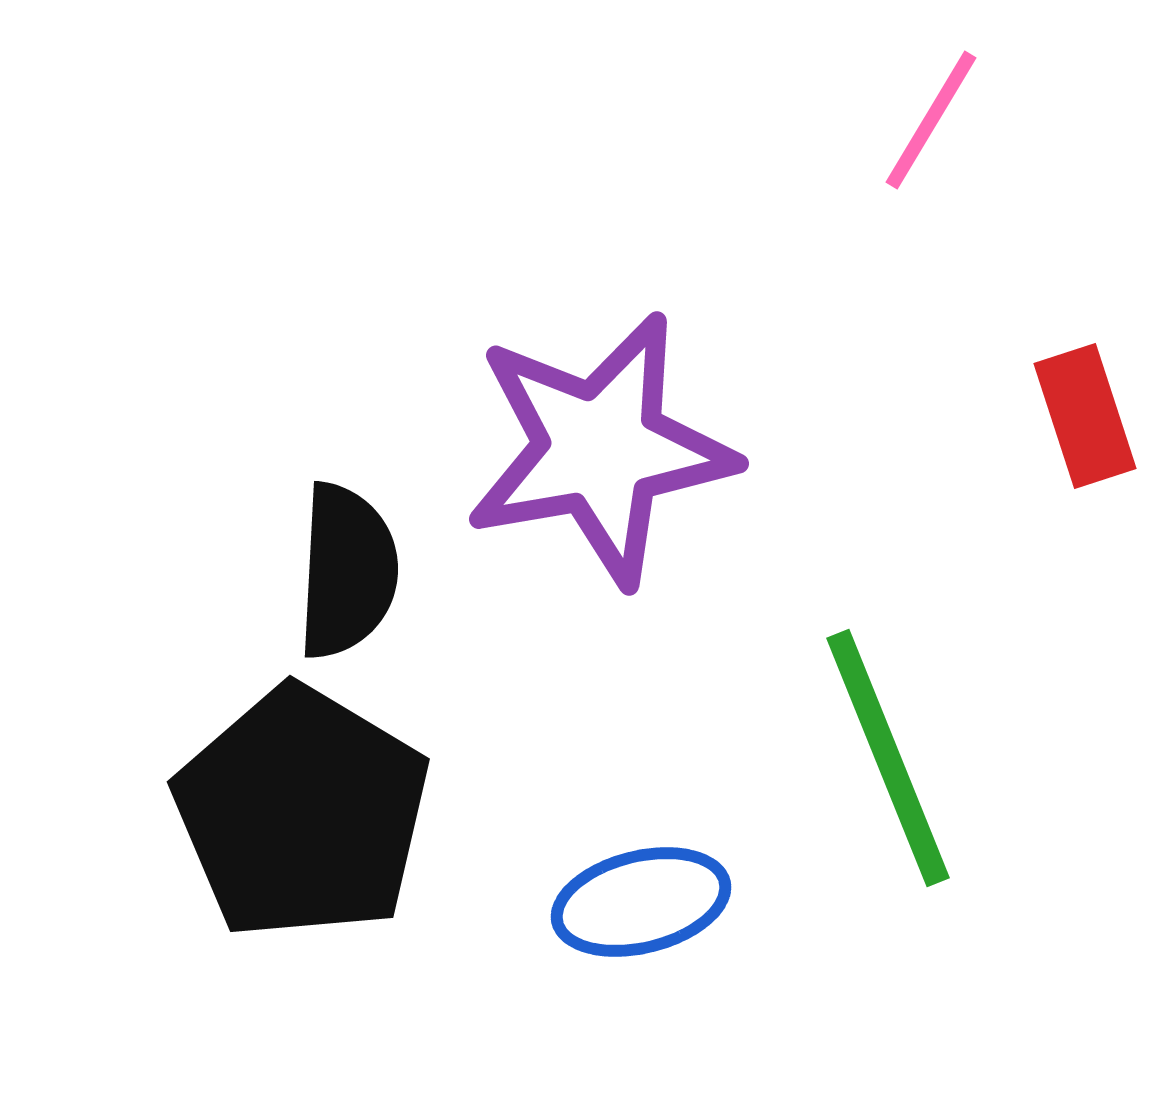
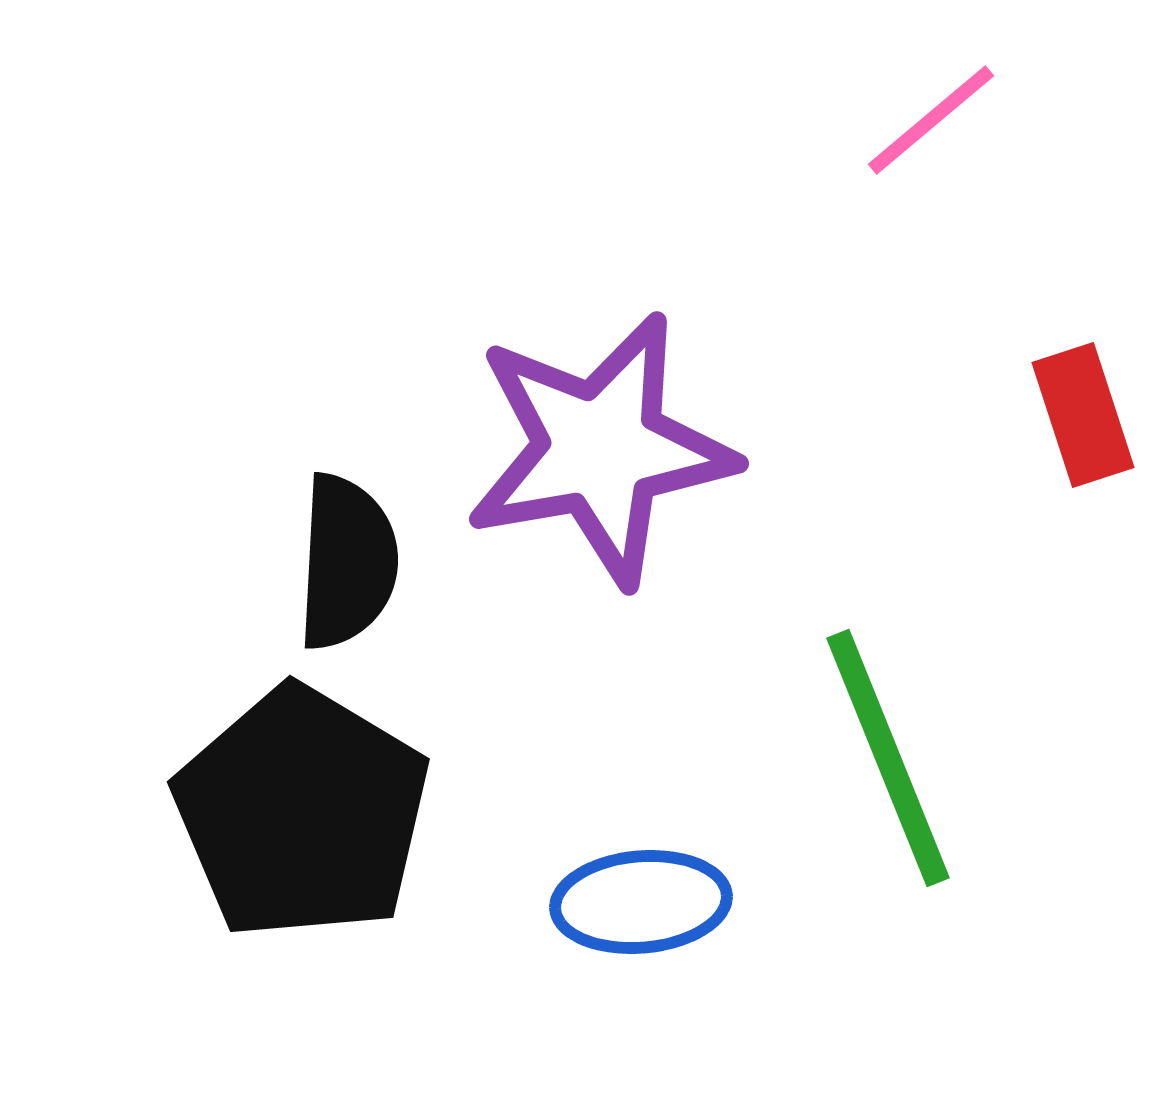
pink line: rotated 19 degrees clockwise
red rectangle: moved 2 px left, 1 px up
black semicircle: moved 9 px up
blue ellipse: rotated 9 degrees clockwise
